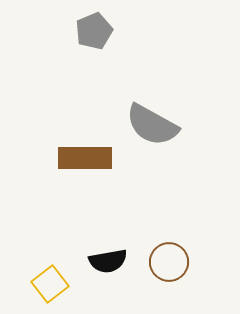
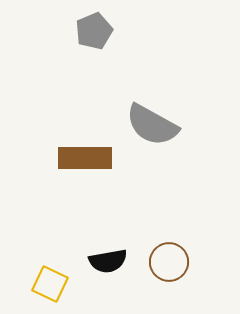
yellow square: rotated 27 degrees counterclockwise
